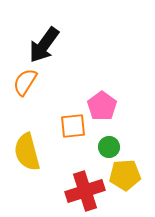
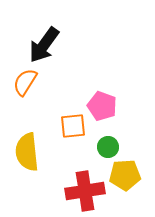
pink pentagon: rotated 16 degrees counterclockwise
green circle: moved 1 px left
yellow semicircle: rotated 9 degrees clockwise
red cross: rotated 9 degrees clockwise
